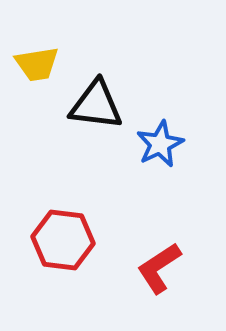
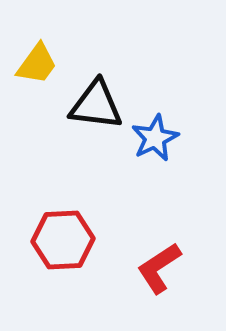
yellow trapezoid: rotated 45 degrees counterclockwise
blue star: moved 5 px left, 6 px up
red hexagon: rotated 10 degrees counterclockwise
